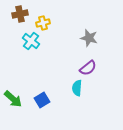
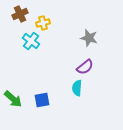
brown cross: rotated 14 degrees counterclockwise
purple semicircle: moved 3 px left, 1 px up
blue square: rotated 21 degrees clockwise
